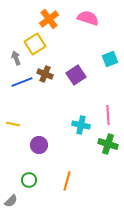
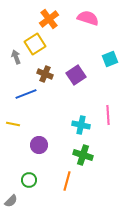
gray arrow: moved 1 px up
blue line: moved 4 px right, 12 px down
green cross: moved 25 px left, 11 px down
